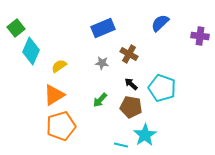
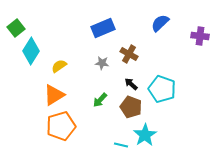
cyan diamond: rotated 8 degrees clockwise
cyan pentagon: moved 1 px down
brown pentagon: rotated 10 degrees clockwise
